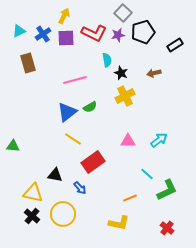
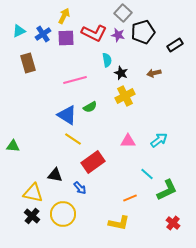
purple star: rotated 24 degrees clockwise
blue triangle: moved 3 px down; rotated 50 degrees counterclockwise
red cross: moved 6 px right, 5 px up
